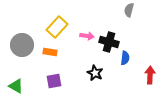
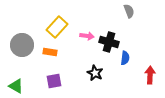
gray semicircle: moved 1 px down; rotated 144 degrees clockwise
